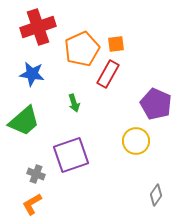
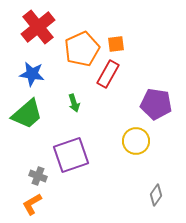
red cross: rotated 20 degrees counterclockwise
purple pentagon: rotated 16 degrees counterclockwise
green trapezoid: moved 3 px right, 7 px up
gray cross: moved 2 px right, 2 px down
